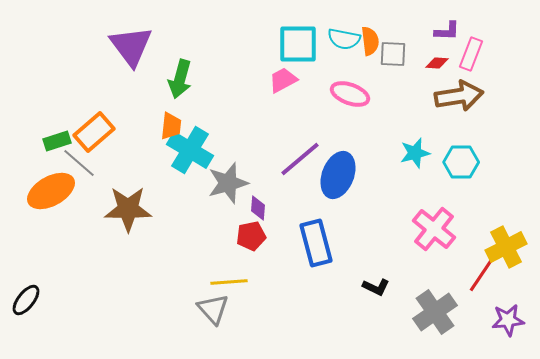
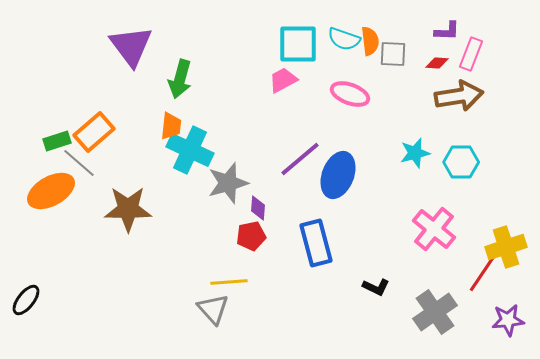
cyan semicircle: rotated 8 degrees clockwise
cyan cross: rotated 6 degrees counterclockwise
yellow cross: rotated 9 degrees clockwise
